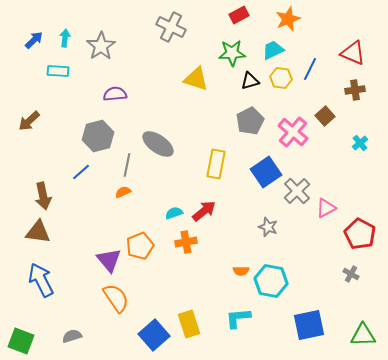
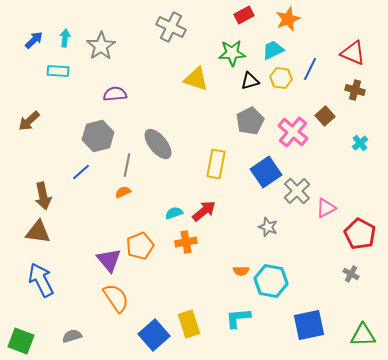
red rectangle at (239, 15): moved 5 px right
brown cross at (355, 90): rotated 24 degrees clockwise
gray ellipse at (158, 144): rotated 16 degrees clockwise
